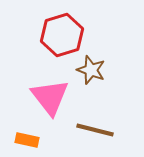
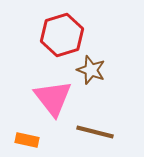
pink triangle: moved 3 px right, 1 px down
brown line: moved 2 px down
